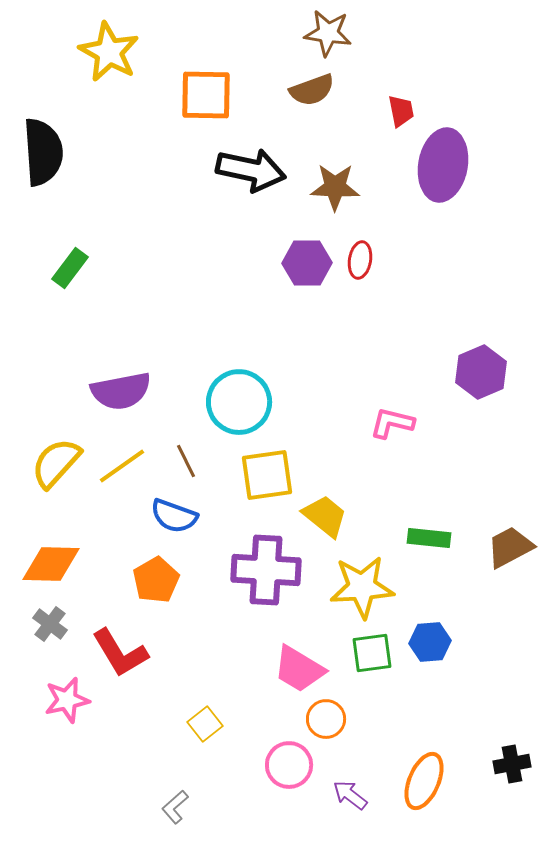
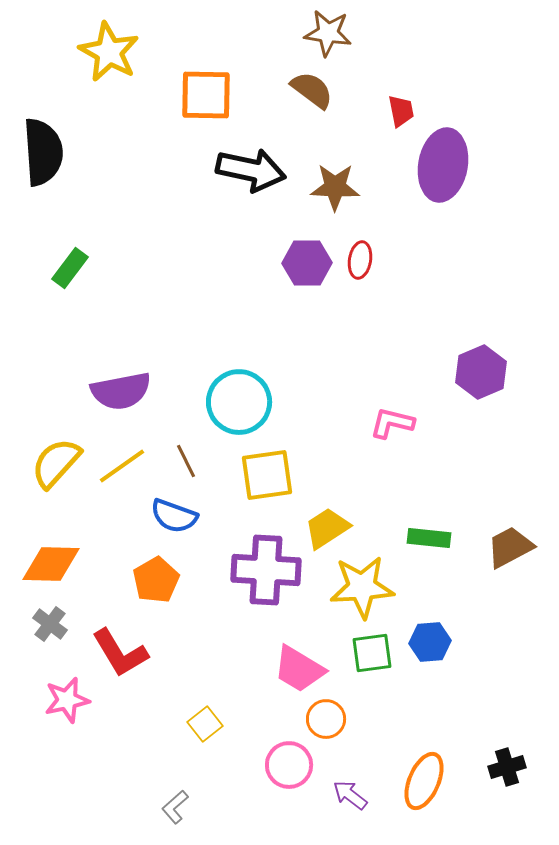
brown semicircle at (312, 90): rotated 123 degrees counterclockwise
yellow trapezoid at (325, 516): moved 2 px right, 12 px down; rotated 72 degrees counterclockwise
black cross at (512, 764): moved 5 px left, 3 px down; rotated 6 degrees counterclockwise
